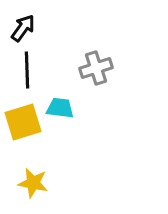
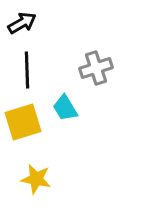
black arrow: moved 1 px left, 5 px up; rotated 24 degrees clockwise
cyan trapezoid: moved 5 px right; rotated 128 degrees counterclockwise
yellow star: moved 3 px right, 4 px up
